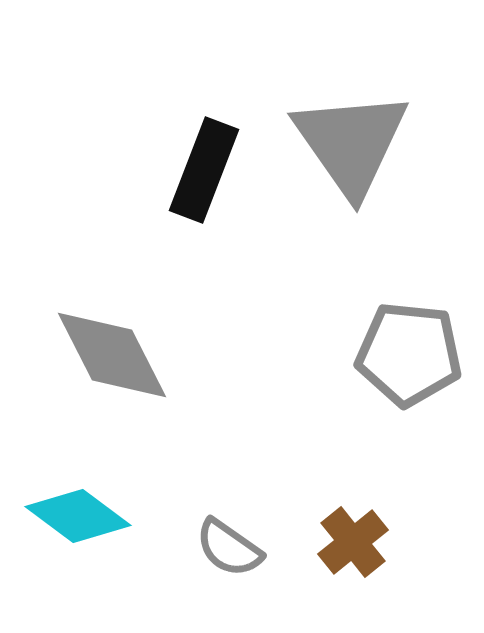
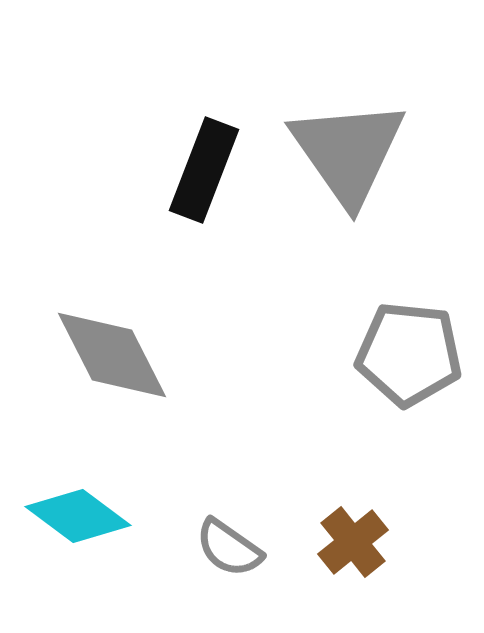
gray triangle: moved 3 px left, 9 px down
